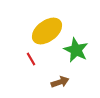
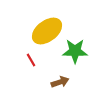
green star: moved 1 px left, 1 px down; rotated 25 degrees counterclockwise
red line: moved 1 px down
